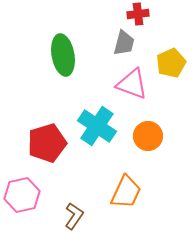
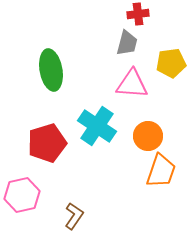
gray trapezoid: moved 3 px right
green ellipse: moved 12 px left, 15 px down
yellow pentagon: rotated 16 degrees clockwise
pink triangle: rotated 16 degrees counterclockwise
orange trapezoid: moved 35 px right, 21 px up; rotated 6 degrees counterclockwise
